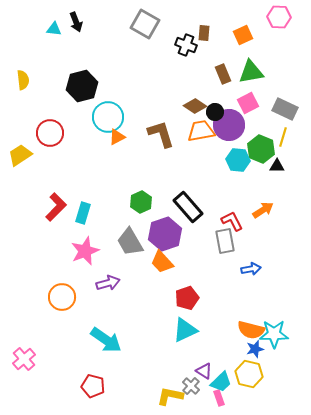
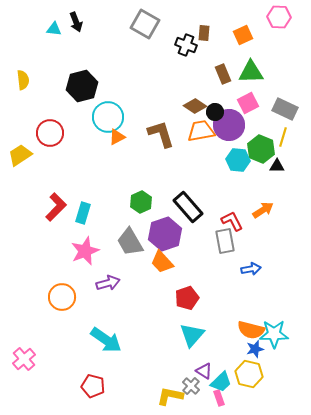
green triangle at (251, 72): rotated 8 degrees clockwise
cyan triangle at (185, 330): moved 7 px right, 5 px down; rotated 24 degrees counterclockwise
